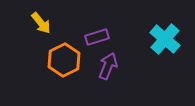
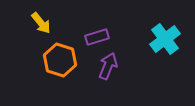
cyan cross: rotated 12 degrees clockwise
orange hexagon: moved 4 px left; rotated 16 degrees counterclockwise
